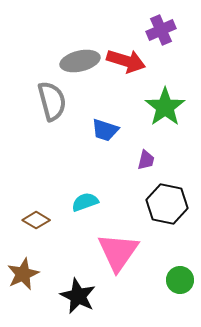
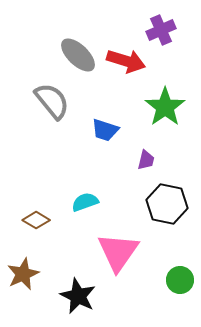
gray ellipse: moved 2 px left, 6 px up; rotated 57 degrees clockwise
gray semicircle: rotated 24 degrees counterclockwise
